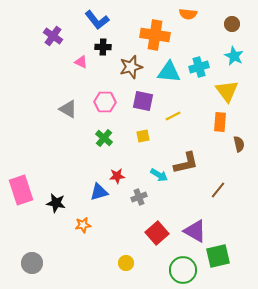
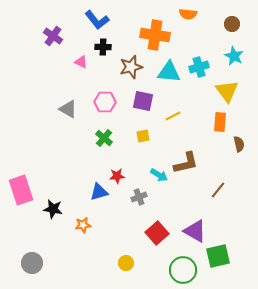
black star: moved 3 px left, 6 px down
